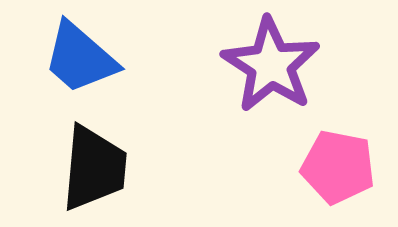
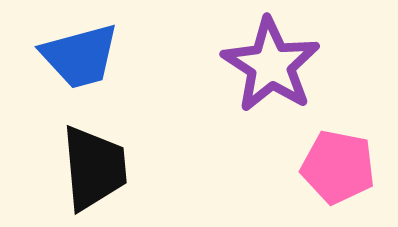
blue trapezoid: moved 2 px up; rotated 56 degrees counterclockwise
black trapezoid: rotated 10 degrees counterclockwise
